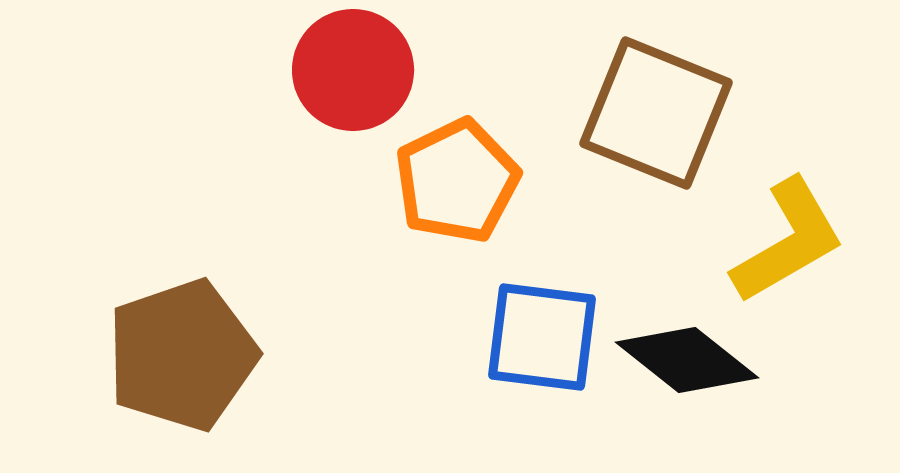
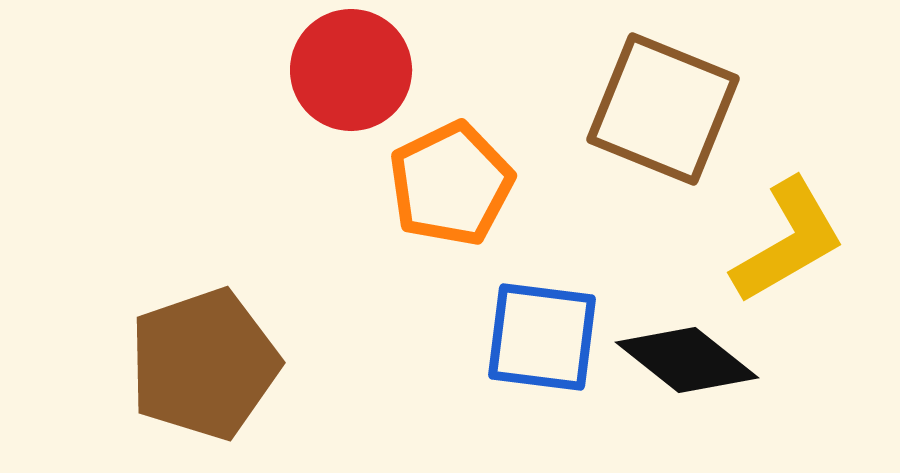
red circle: moved 2 px left
brown square: moved 7 px right, 4 px up
orange pentagon: moved 6 px left, 3 px down
brown pentagon: moved 22 px right, 9 px down
